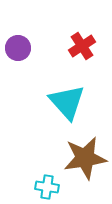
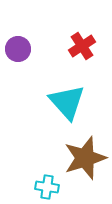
purple circle: moved 1 px down
brown star: rotated 9 degrees counterclockwise
